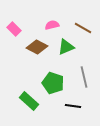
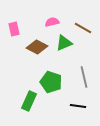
pink semicircle: moved 3 px up
pink rectangle: rotated 32 degrees clockwise
green triangle: moved 2 px left, 4 px up
green pentagon: moved 2 px left, 1 px up
green rectangle: rotated 72 degrees clockwise
black line: moved 5 px right
